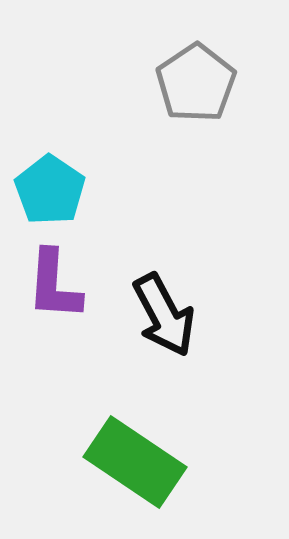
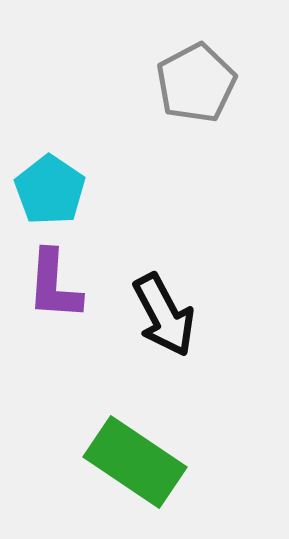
gray pentagon: rotated 6 degrees clockwise
